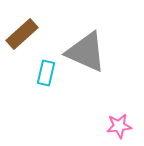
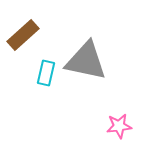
brown rectangle: moved 1 px right, 1 px down
gray triangle: moved 9 px down; rotated 12 degrees counterclockwise
